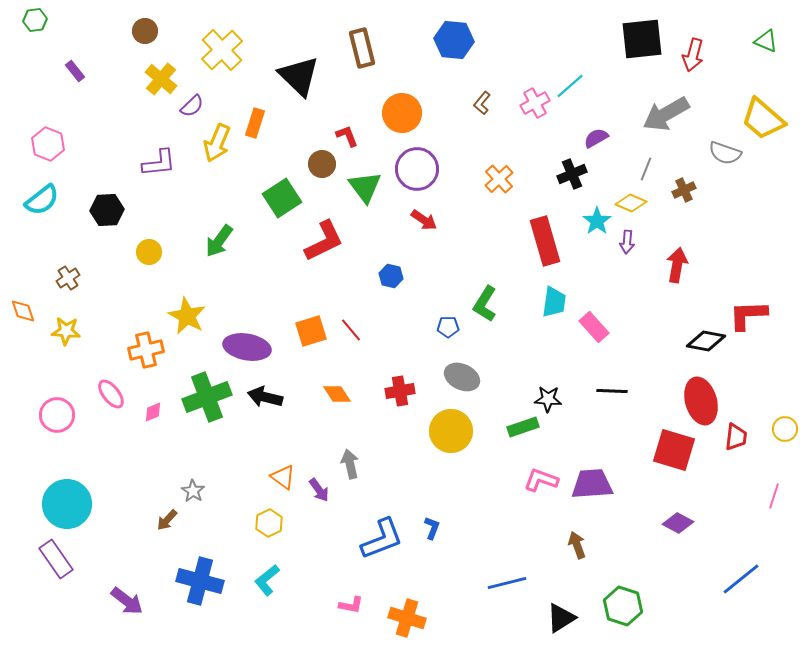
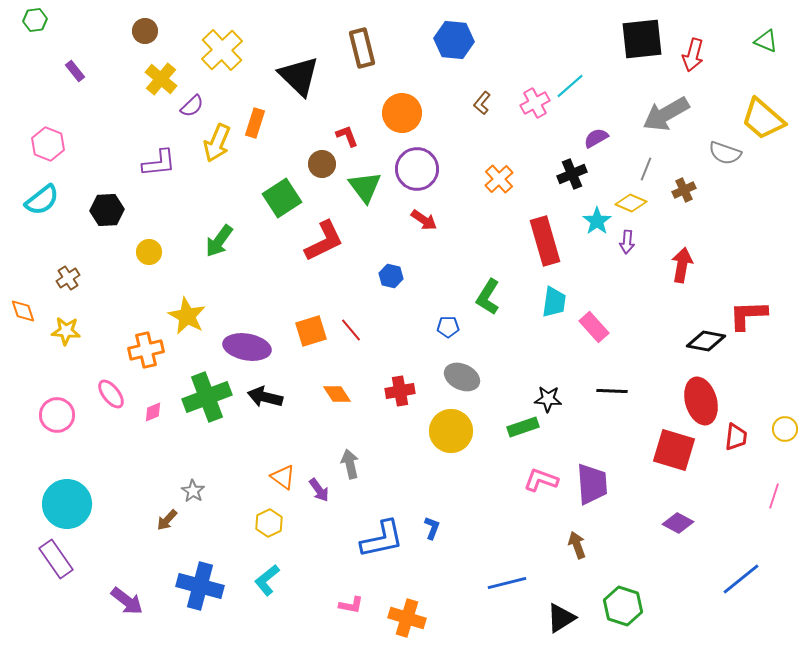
red arrow at (677, 265): moved 5 px right
green L-shape at (485, 304): moved 3 px right, 7 px up
purple trapezoid at (592, 484): rotated 90 degrees clockwise
blue L-shape at (382, 539): rotated 9 degrees clockwise
blue cross at (200, 581): moved 5 px down
